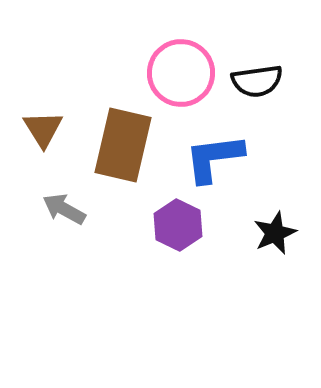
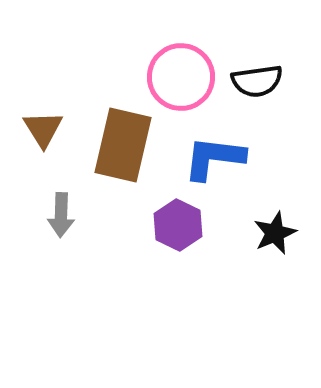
pink circle: moved 4 px down
blue L-shape: rotated 14 degrees clockwise
gray arrow: moved 3 px left, 6 px down; rotated 117 degrees counterclockwise
